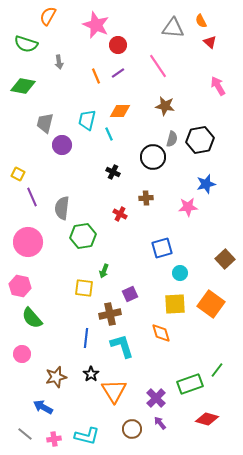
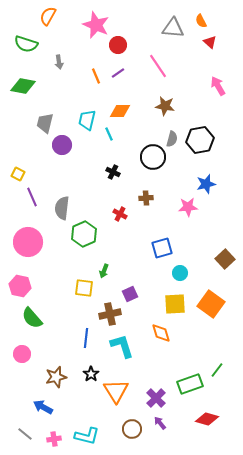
green hexagon at (83, 236): moved 1 px right, 2 px up; rotated 15 degrees counterclockwise
orange triangle at (114, 391): moved 2 px right
